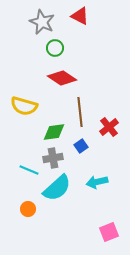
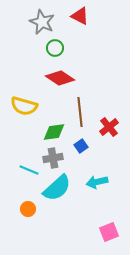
red diamond: moved 2 px left
